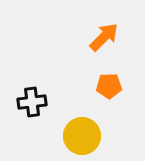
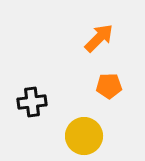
orange arrow: moved 5 px left, 1 px down
yellow circle: moved 2 px right
